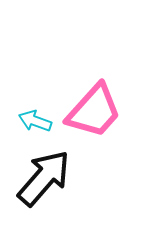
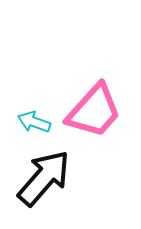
cyan arrow: moved 1 px left, 1 px down
